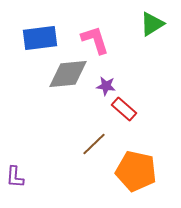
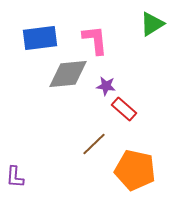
pink L-shape: rotated 12 degrees clockwise
orange pentagon: moved 1 px left, 1 px up
